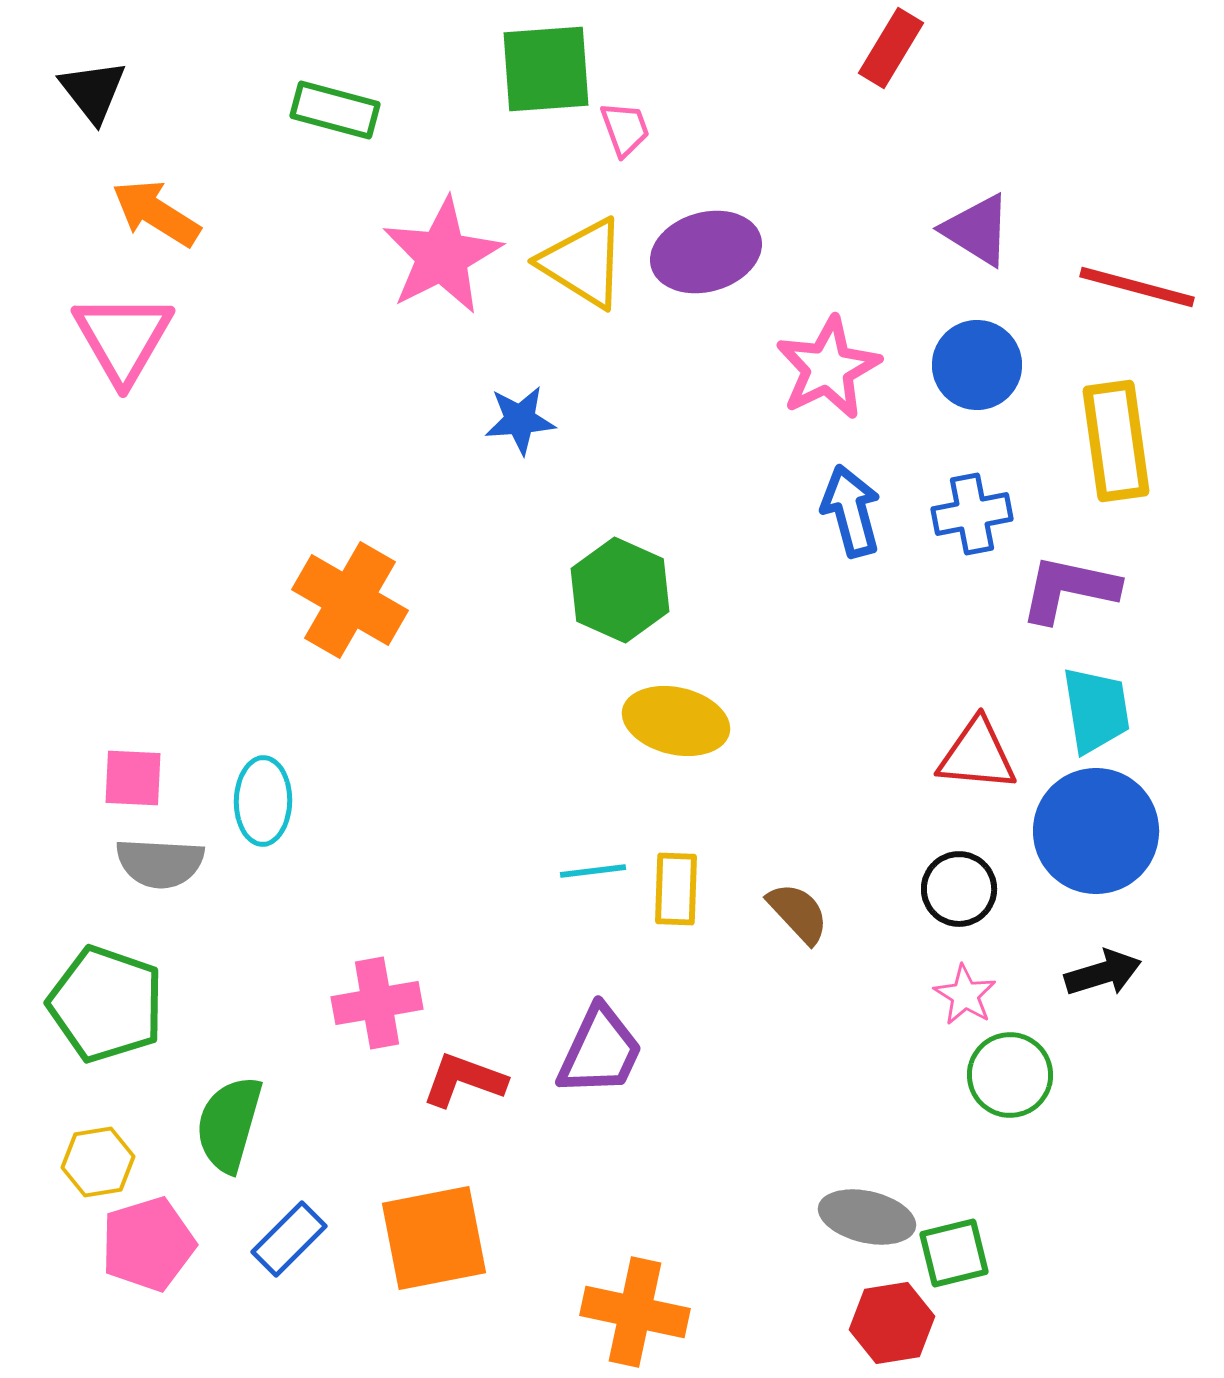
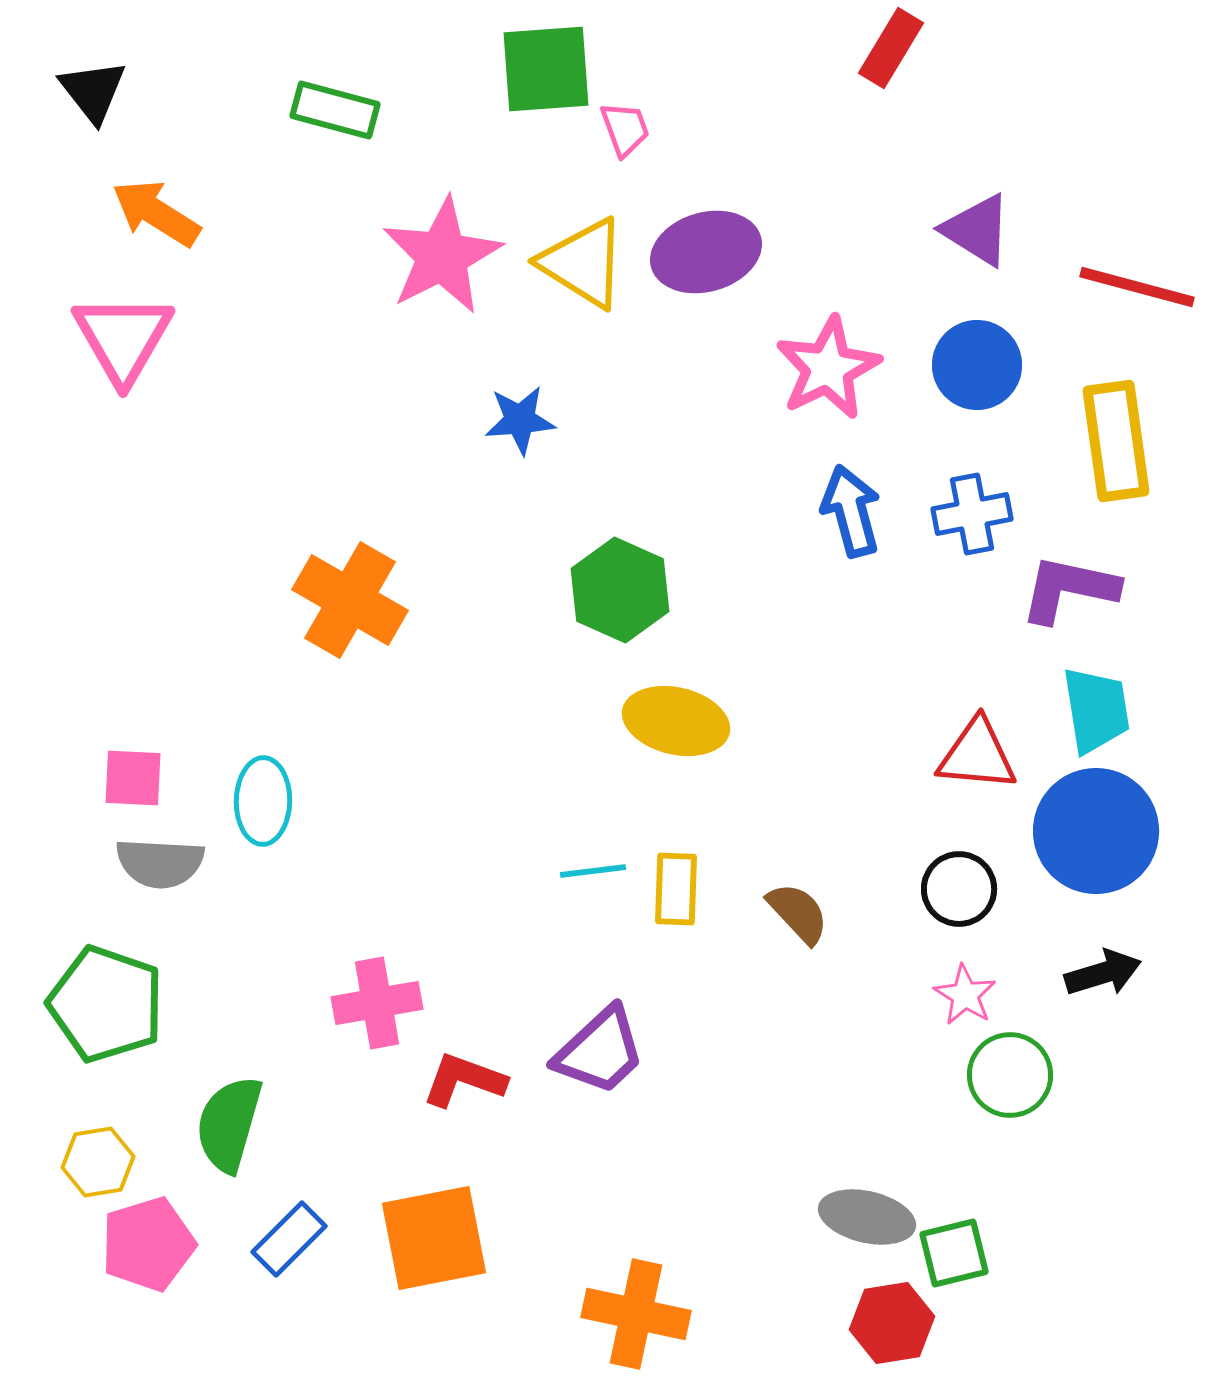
purple trapezoid at (600, 1051): rotated 22 degrees clockwise
orange cross at (635, 1312): moved 1 px right, 2 px down
